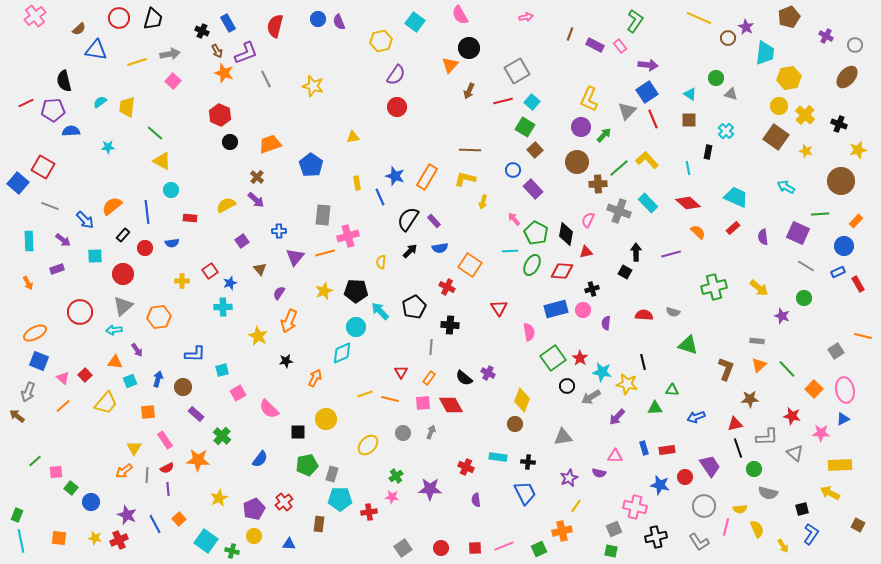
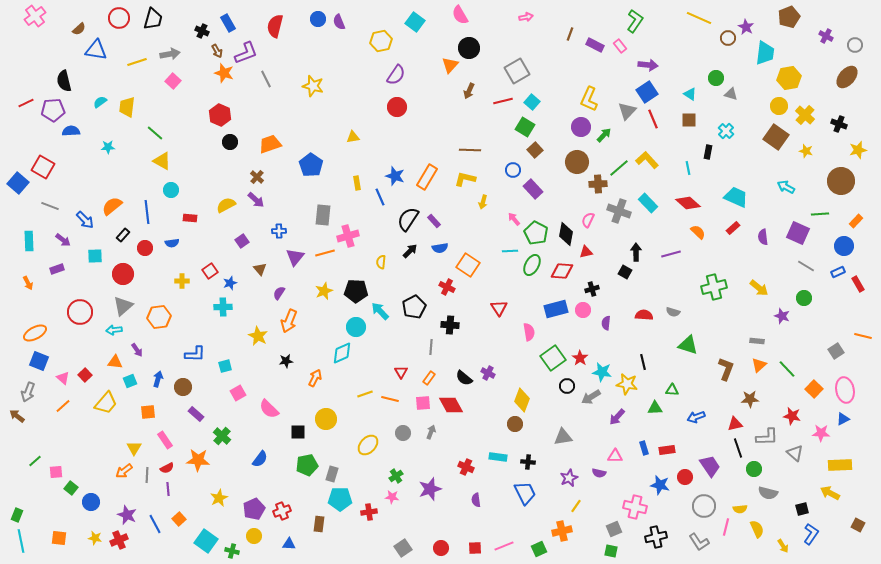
orange square at (470, 265): moved 2 px left
cyan square at (222, 370): moved 3 px right, 4 px up
purple star at (430, 489): rotated 20 degrees counterclockwise
red cross at (284, 502): moved 2 px left, 9 px down; rotated 18 degrees clockwise
